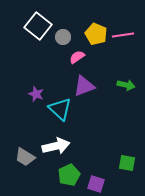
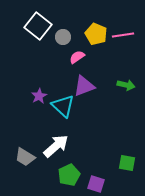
purple star: moved 3 px right, 2 px down; rotated 21 degrees clockwise
cyan triangle: moved 3 px right, 3 px up
white arrow: rotated 28 degrees counterclockwise
